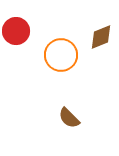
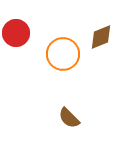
red circle: moved 2 px down
orange circle: moved 2 px right, 1 px up
